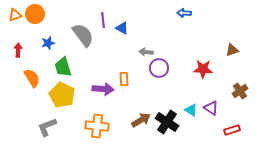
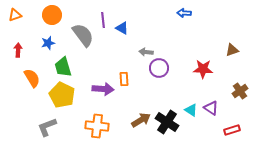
orange circle: moved 17 px right, 1 px down
